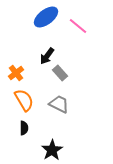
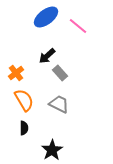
black arrow: rotated 12 degrees clockwise
